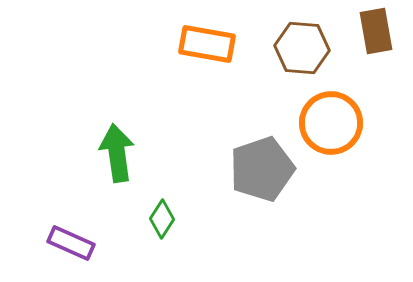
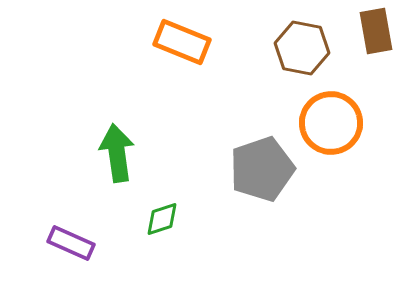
orange rectangle: moved 25 px left, 2 px up; rotated 12 degrees clockwise
brown hexagon: rotated 6 degrees clockwise
green diamond: rotated 39 degrees clockwise
